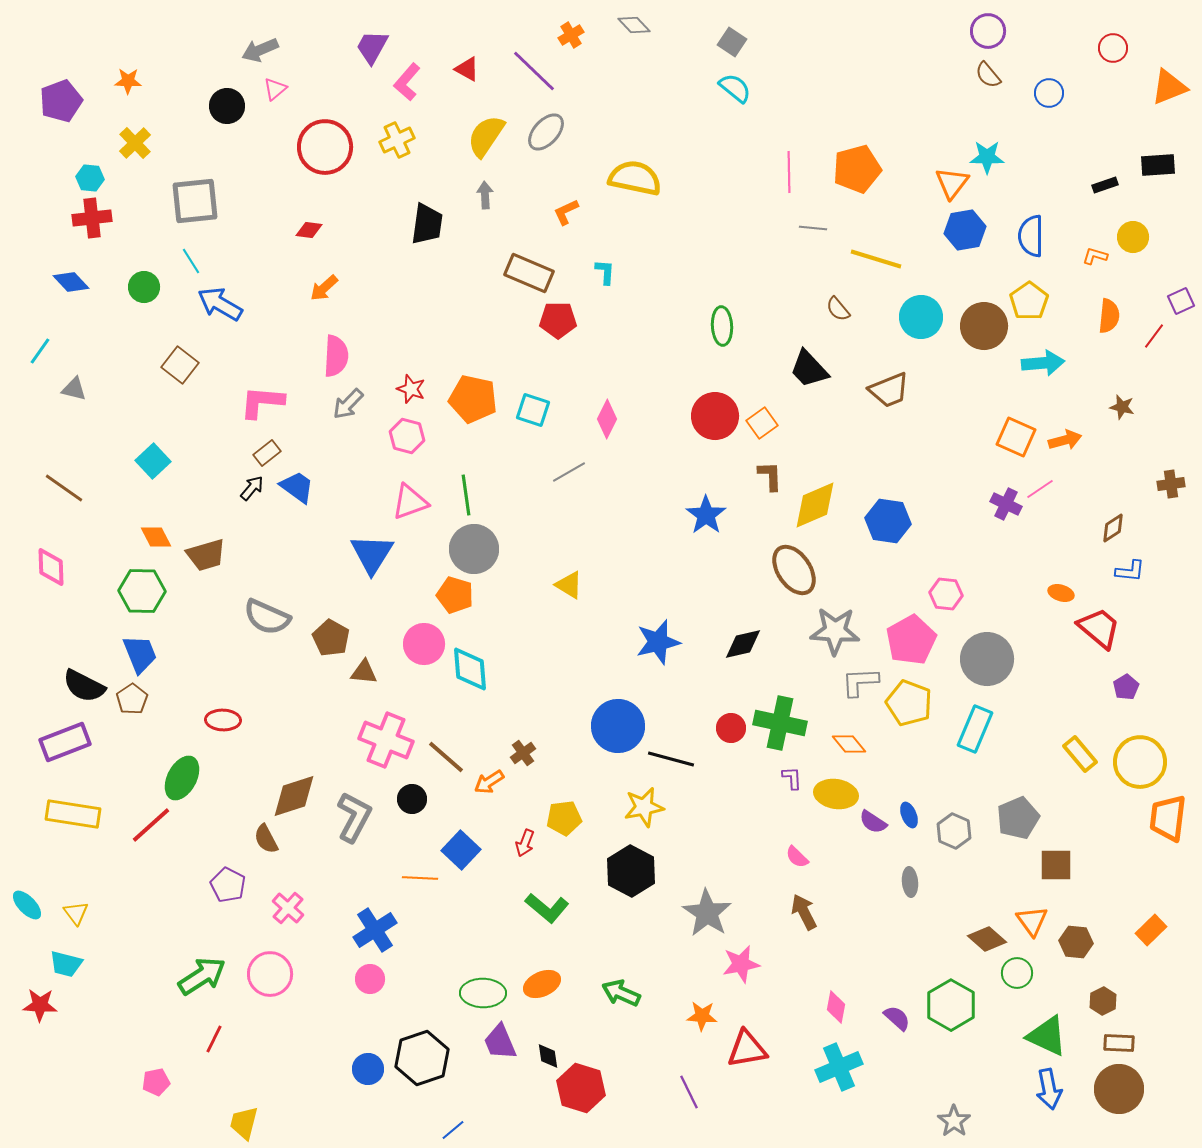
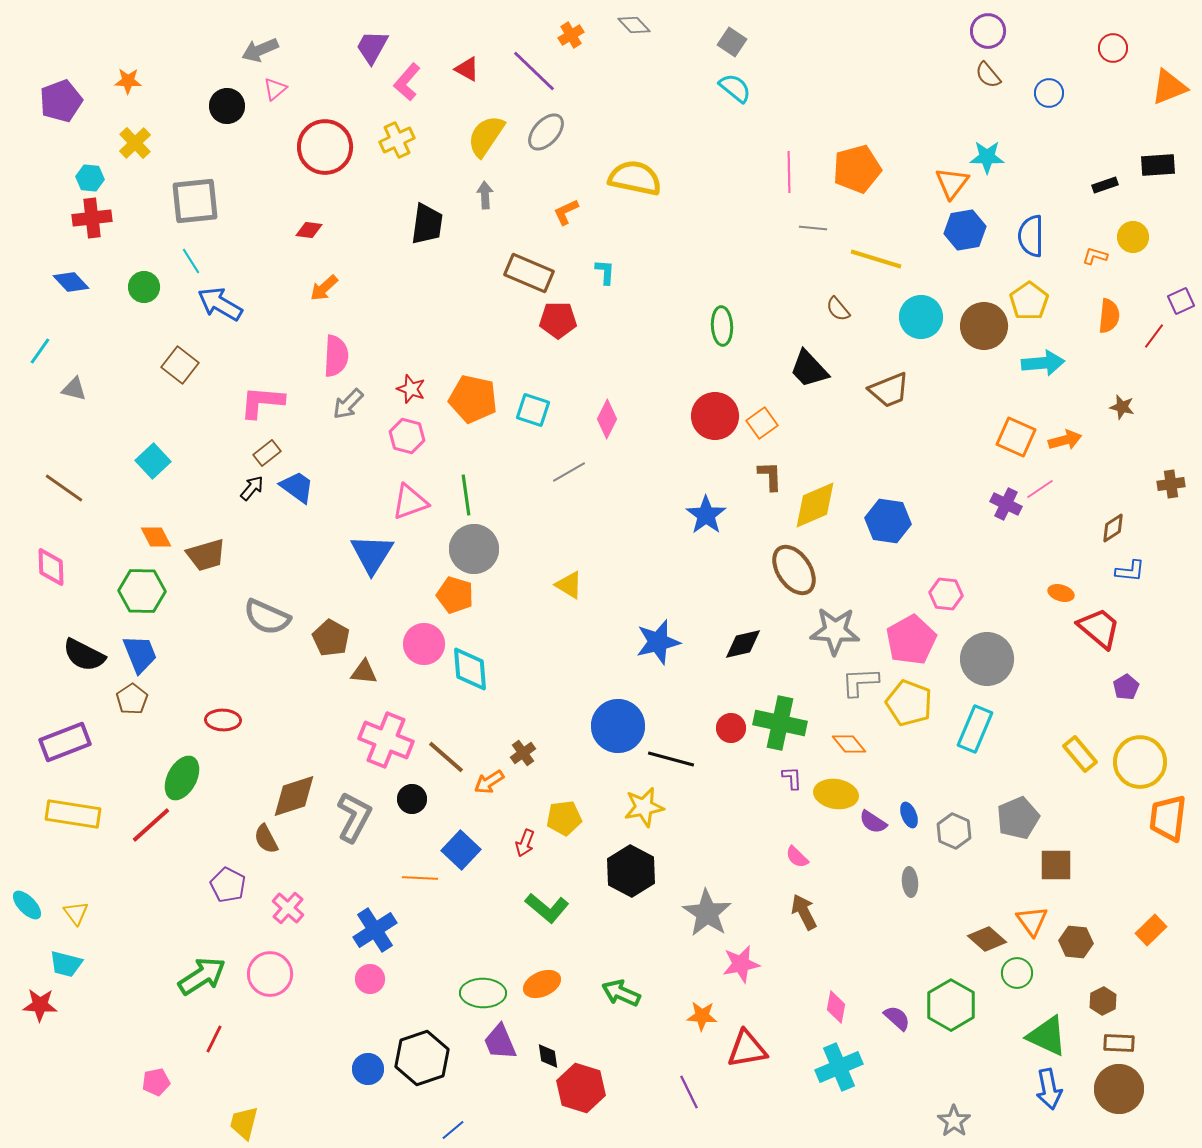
black semicircle at (84, 686): moved 31 px up
